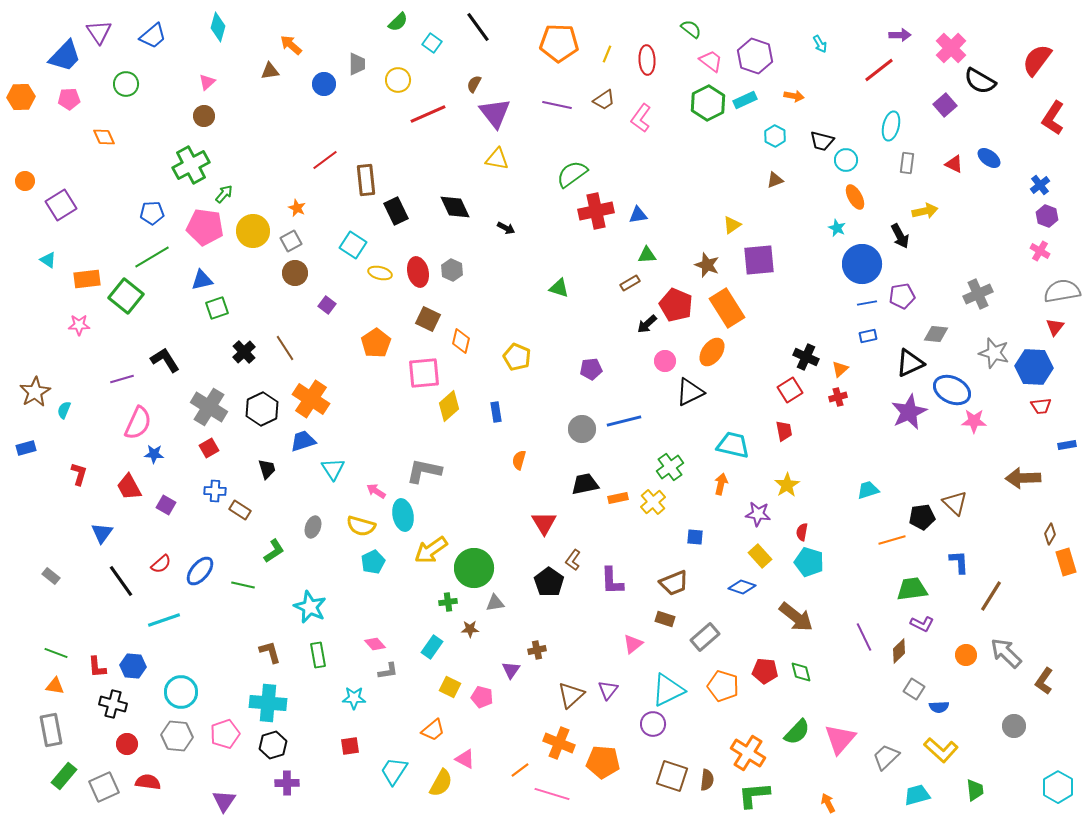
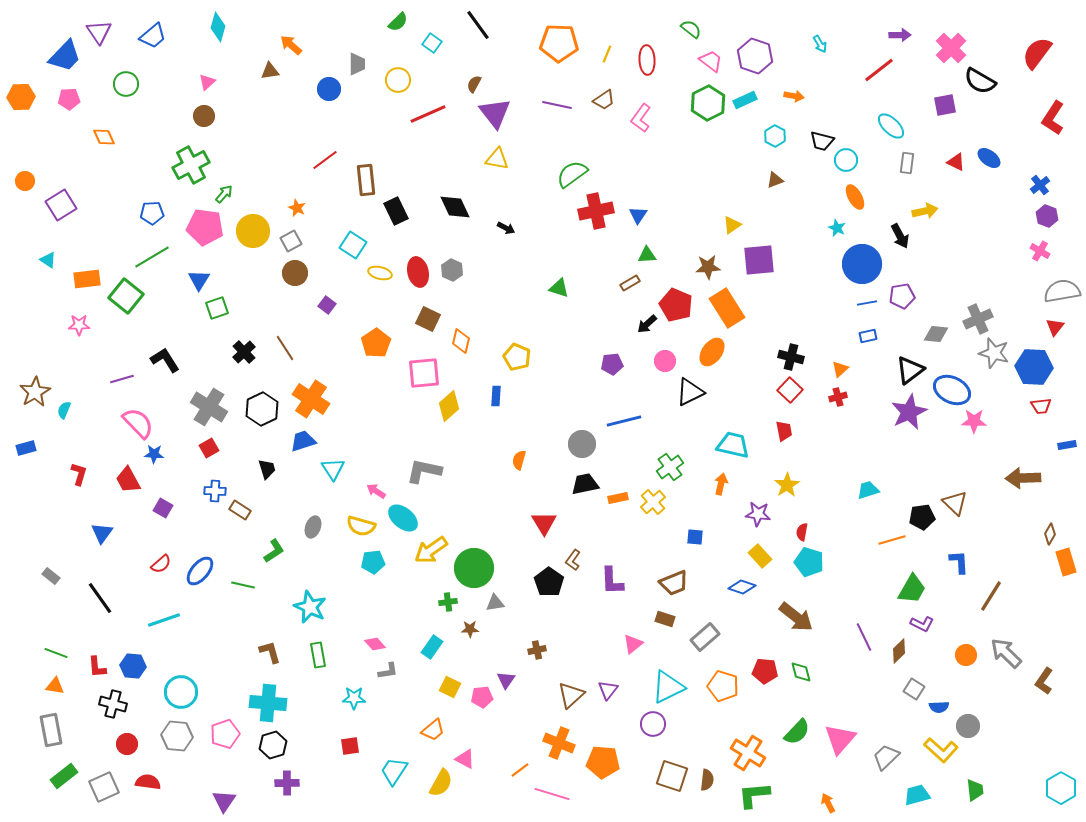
black line at (478, 27): moved 2 px up
red semicircle at (1037, 60): moved 7 px up
blue circle at (324, 84): moved 5 px right, 5 px down
purple square at (945, 105): rotated 30 degrees clockwise
cyan ellipse at (891, 126): rotated 60 degrees counterclockwise
red triangle at (954, 164): moved 2 px right, 2 px up
blue triangle at (638, 215): rotated 48 degrees counterclockwise
brown star at (707, 265): moved 1 px right, 2 px down; rotated 25 degrees counterclockwise
blue triangle at (202, 280): moved 3 px left; rotated 45 degrees counterclockwise
gray cross at (978, 294): moved 25 px down
black cross at (806, 357): moved 15 px left; rotated 10 degrees counterclockwise
black triangle at (910, 363): moved 7 px down; rotated 12 degrees counterclockwise
purple pentagon at (591, 369): moved 21 px right, 5 px up
red square at (790, 390): rotated 15 degrees counterclockwise
blue rectangle at (496, 412): moved 16 px up; rotated 12 degrees clockwise
pink semicircle at (138, 423): rotated 68 degrees counterclockwise
gray circle at (582, 429): moved 15 px down
red trapezoid at (129, 487): moved 1 px left, 7 px up
purple square at (166, 505): moved 3 px left, 3 px down
cyan ellipse at (403, 515): moved 3 px down; rotated 40 degrees counterclockwise
cyan pentagon at (373, 562): rotated 20 degrees clockwise
black line at (121, 581): moved 21 px left, 17 px down
green trapezoid at (912, 589): rotated 128 degrees clockwise
purple triangle at (511, 670): moved 5 px left, 10 px down
cyan triangle at (668, 690): moved 3 px up
pink pentagon at (482, 697): rotated 20 degrees counterclockwise
gray circle at (1014, 726): moved 46 px left
green rectangle at (64, 776): rotated 12 degrees clockwise
cyan hexagon at (1058, 787): moved 3 px right, 1 px down
